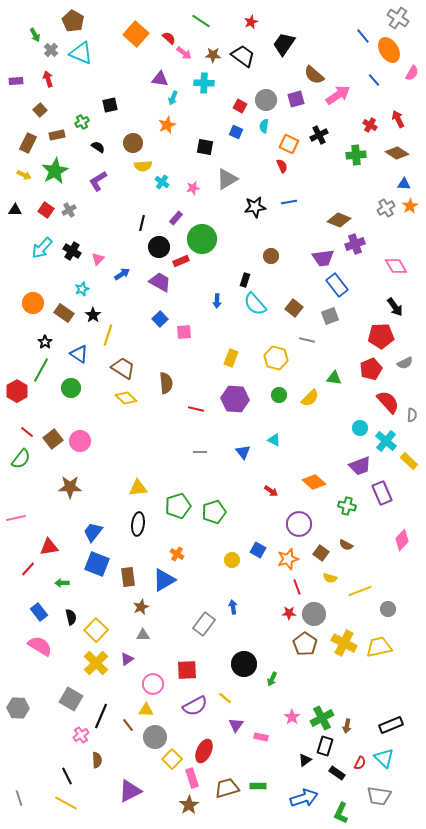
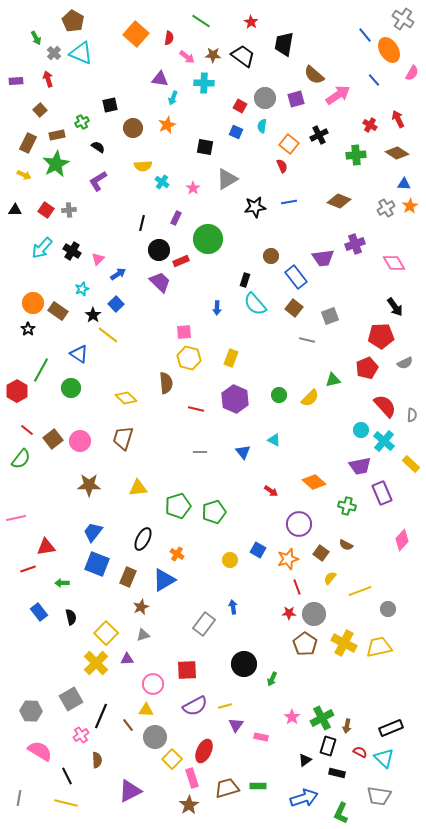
gray cross at (398, 18): moved 5 px right, 1 px down
red star at (251, 22): rotated 16 degrees counterclockwise
green arrow at (35, 35): moved 1 px right, 3 px down
blue line at (363, 36): moved 2 px right, 1 px up
red semicircle at (169, 38): rotated 56 degrees clockwise
black trapezoid at (284, 44): rotated 25 degrees counterclockwise
gray cross at (51, 50): moved 3 px right, 3 px down
pink arrow at (184, 53): moved 3 px right, 4 px down
gray circle at (266, 100): moved 1 px left, 2 px up
cyan semicircle at (264, 126): moved 2 px left
brown circle at (133, 143): moved 15 px up
orange square at (289, 144): rotated 12 degrees clockwise
green star at (55, 171): moved 1 px right, 7 px up
pink star at (193, 188): rotated 24 degrees counterclockwise
gray cross at (69, 210): rotated 24 degrees clockwise
purple rectangle at (176, 218): rotated 16 degrees counterclockwise
brown diamond at (339, 220): moved 19 px up
green circle at (202, 239): moved 6 px right
black circle at (159, 247): moved 3 px down
pink diamond at (396, 266): moved 2 px left, 3 px up
blue arrow at (122, 274): moved 4 px left
purple trapezoid at (160, 282): rotated 15 degrees clockwise
blue rectangle at (337, 285): moved 41 px left, 8 px up
blue arrow at (217, 301): moved 7 px down
brown rectangle at (64, 313): moved 6 px left, 2 px up
blue square at (160, 319): moved 44 px left, 15 px up
yellow line at (108, 335): rotated 70 degrees counterclockwise
black star at (45, 342): moved 17 px left, 13 px up
yellow hexagon at (276, 358): moved 87 px left
brown trapezoid at (123, 368): moved 70 px down; rotated 105 degrees counterclockwise
red pentagon at (371, 369): moved 4 px left, 1 px up
green triangle at (334, 378): moved 1 px left, 2 px down; rotated 21 degrees counterclockwise
purple hexagon at (235, 399): rotated 20 degrees clockwise
red semicircle at (388, 402): moved 3 px left, 4 px down
cyan circle at (360, 428): moved 1 px right, 2 px down
red line at (27, 432): moved 2 px up
cyan cross at (386, 441): moved 2 px left
yellow rectangle at (409, 461): moved 2 px right, 3 px down
purple trapezoid at (360, 466): rotated 10 degrees clockwise
brown star at (70, 487): moved 19 px right, 2 px up
black ellipse at (138, 524): moved 5 px right, 15 px down; rotated 20 degrees clockwise
red triangle at (49, 547): moved 3 px left
yellow circle at (232, 560): moved 2 px left
red line at (28, 569): rotated 28 degrees clockwise
brown rectangle at (128, 577): rotated 30 degrees clockwise
yellow semicircle at (330, 578): rotated 112 degrees clockwise
yellow square at (96, 630): moved 10 px right, 3 px down
gray triangle at (143, 635): rotated 16 degrees counterclockwise
pink semicircle at (40, 646): moved 105 px down
purple triangle at (127, 659): rotated 32 degrees clockwise
yellow line at (225, 698): moved 8 px down; rotated 56 degrees counterclockwise
gray square at (71, 699): rotated 30 degrees clockwise
gray hexagon at (18, 708): moved 13 px right, 3 px down
black rectangle at (391, 725): moved 3 px down
black rectangle at (325, 746): moved 3 px right
red semicircle at (360, 763): moved 11 px up; rotated 88 degrees counterclockwise
black rectangle at (337, 773): rotated 21 degrees counterclockwise
gray line at (19, 798): rotated 28 degrees clockwise
yellow line at (66, 803): rotated 15 degrees counterclockwise
